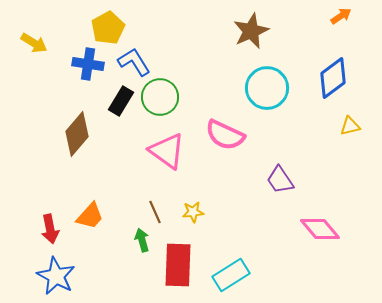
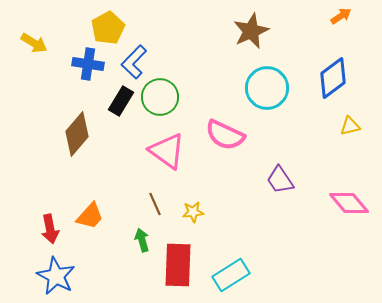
blue L-shape: rotated 104 degrees counterclockwise
brown line: moved 8 px up
pink diamond: moved 29 px right, 26 px up
